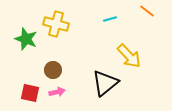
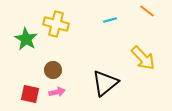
cyan line: moved 1 px down
green star: rotated 10 degrees clockwise
yellow arrow: moved 14 px right, 2 px down
red square: moved 1 px down
